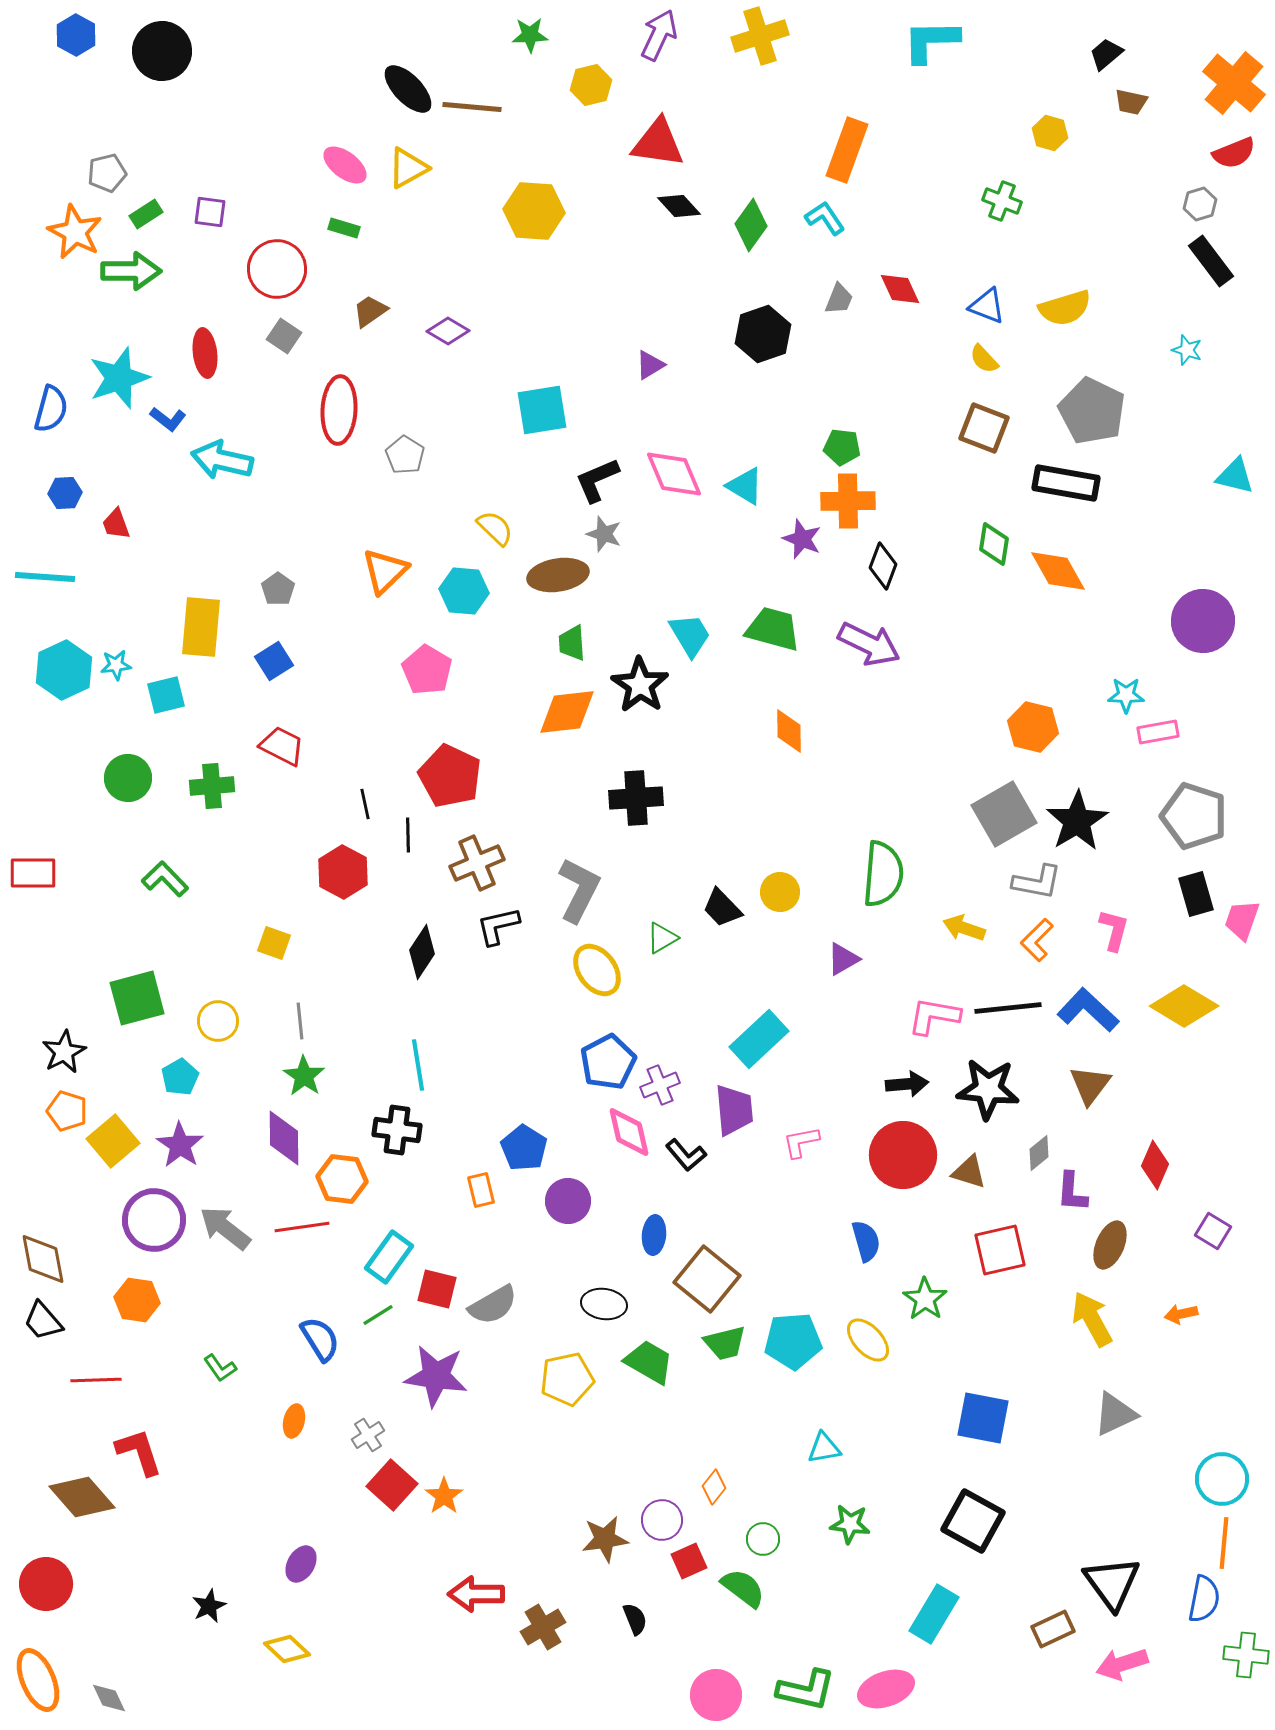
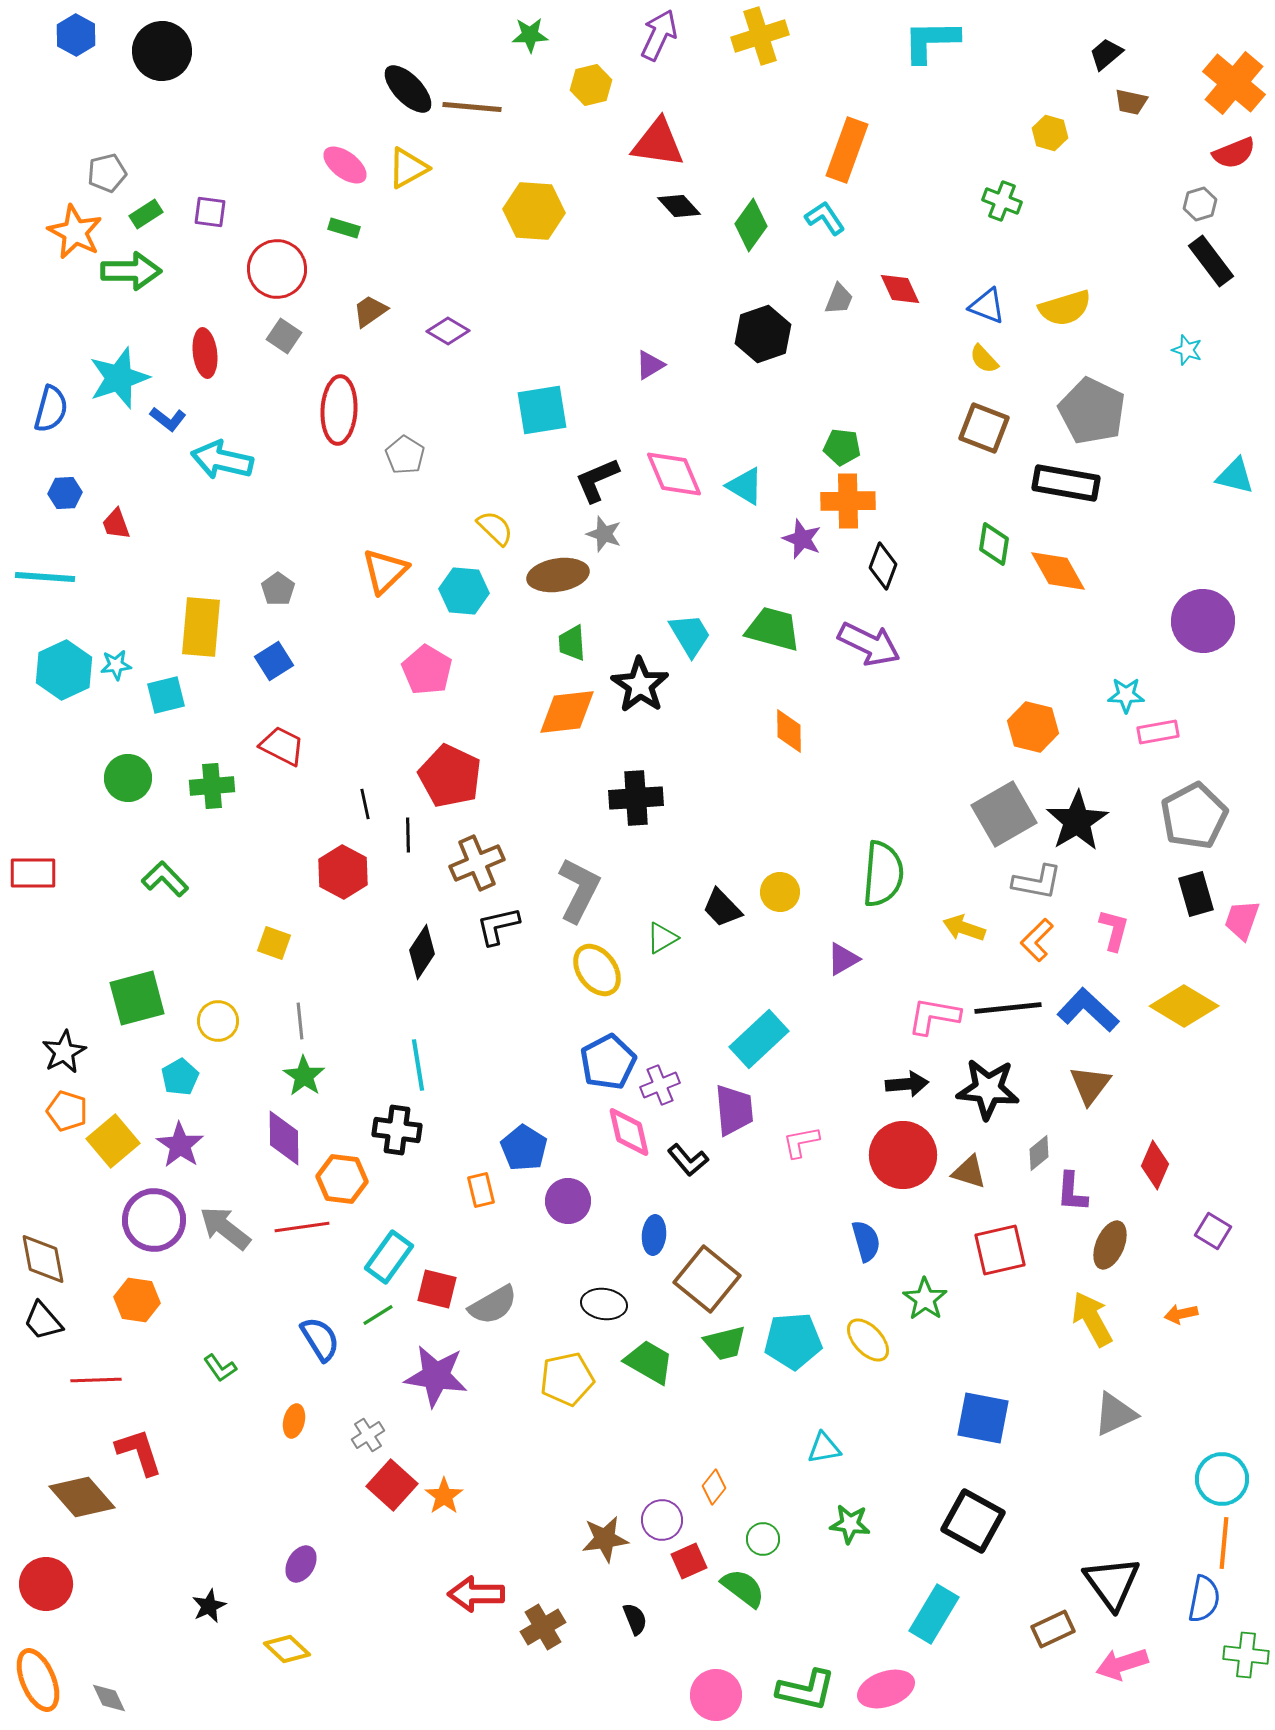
gray pentagon at (1194, 816): rotated 26 degrees clockwise
black L-shape at (686, 1155): moved 2 px right, 5 px down
